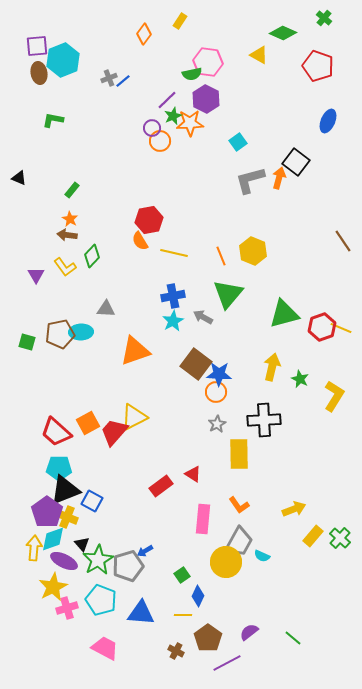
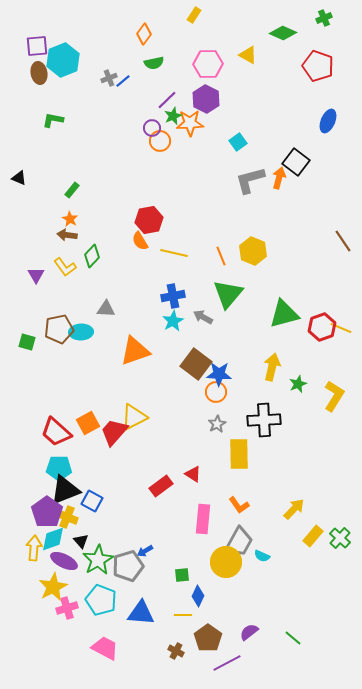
green cross at (324, 18): rotated 28 degrees clockwise
yellow rectangle at (180, 21): moved 14 px right, 6 px up
yellow triangle at (259, 55): moved 11 px left
pink hexagon at (208, 62): moved 2 px down; rotated 8 degrees counterclockwise
green semicircle at (192, 74): moved 38 px left, 11 px up
brown pentagon at (60, 334): moved 1 px left, 5 px up
green star at (300, 379): moved 2 px left, 5 px down; rotated 24 degrees clockwise
yellow arrow at (294, 509): rotated 25 degrees counterclockwise
black triangle at (82, 544): moved 1 px left, 3 px up
green square at (182, 575): rotated 28 degrees clockwise
